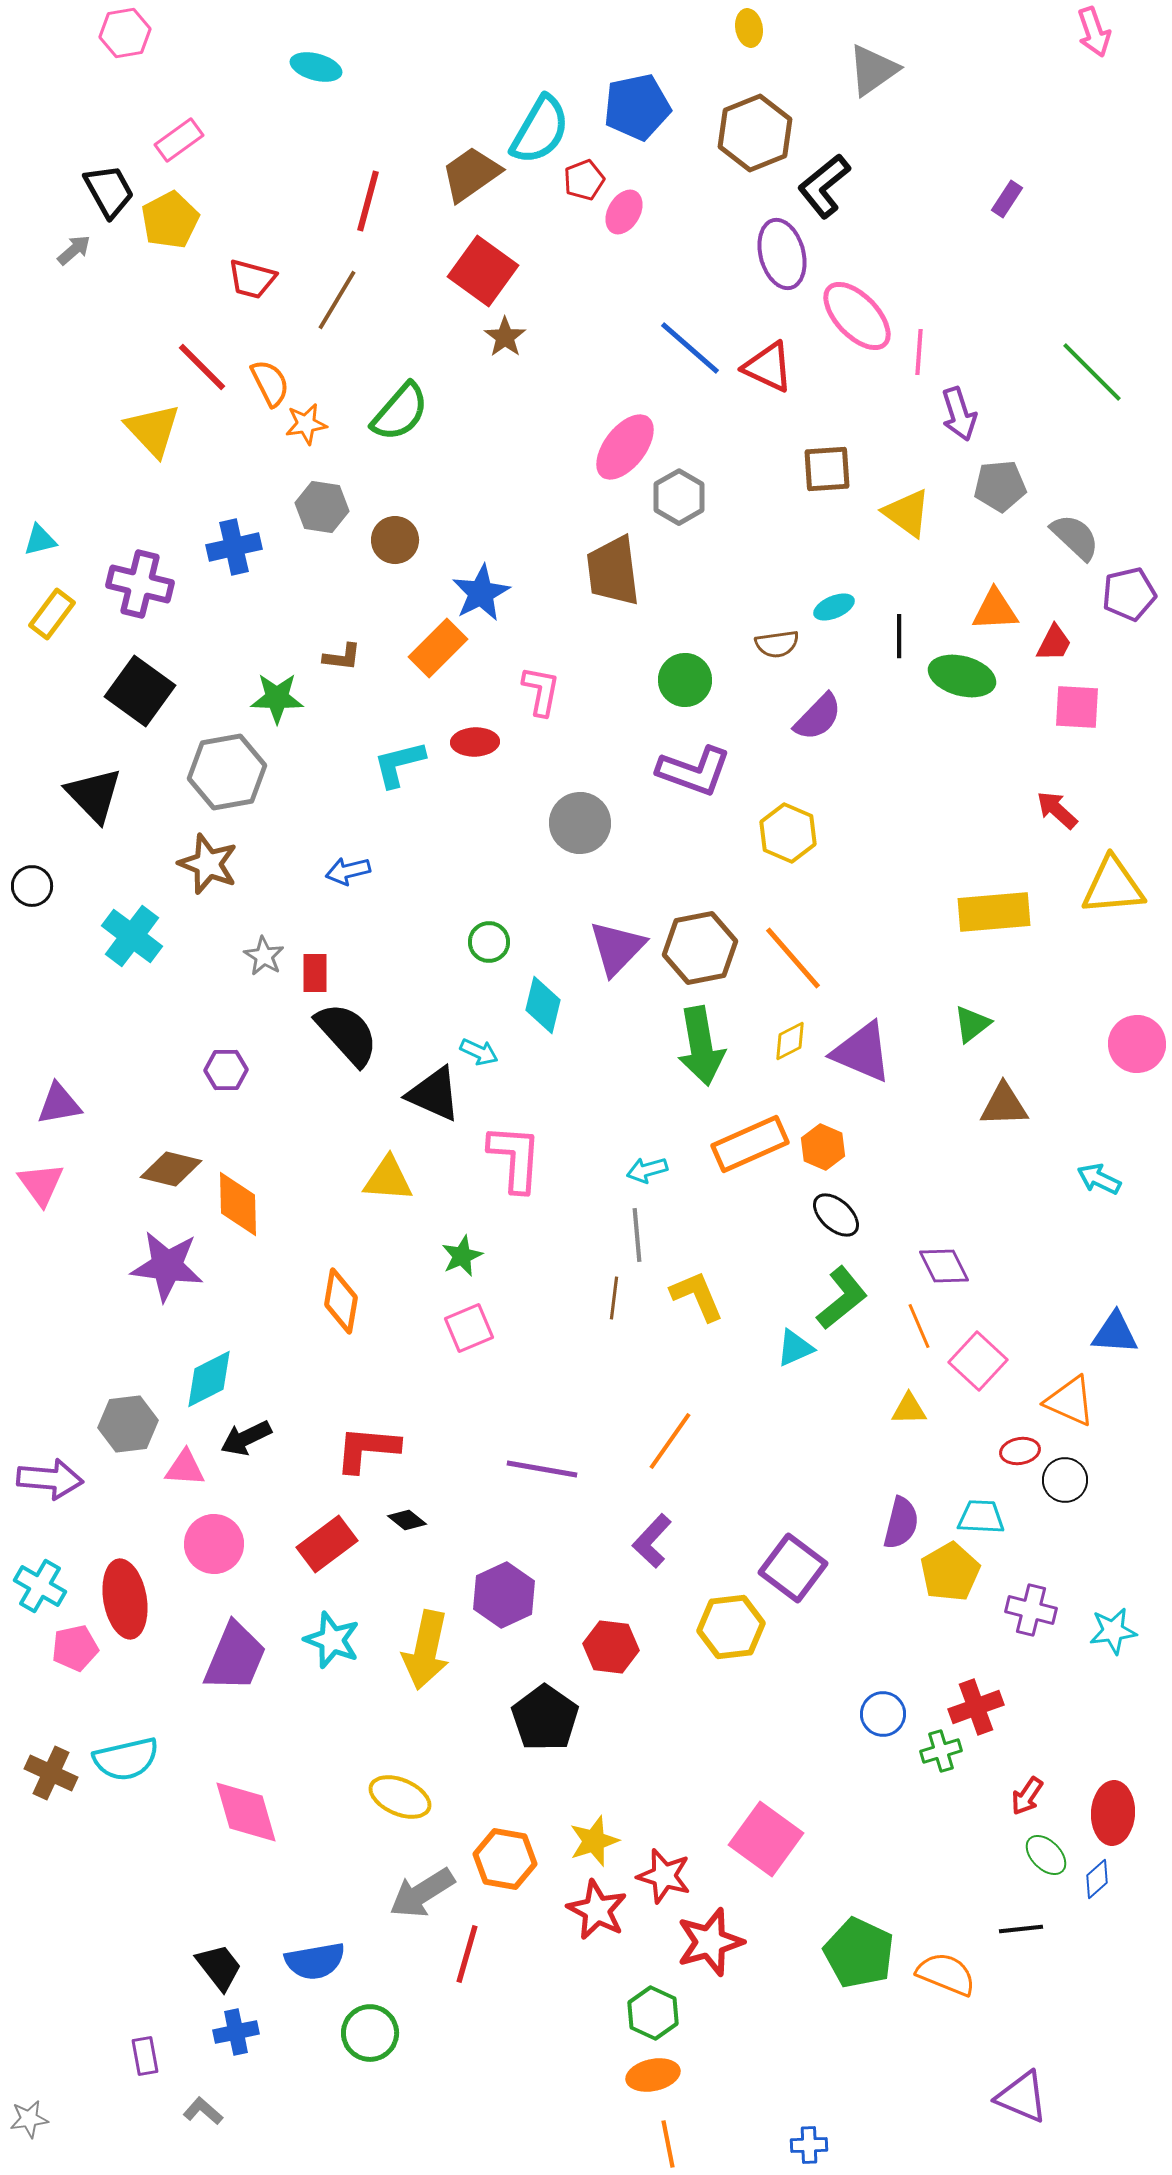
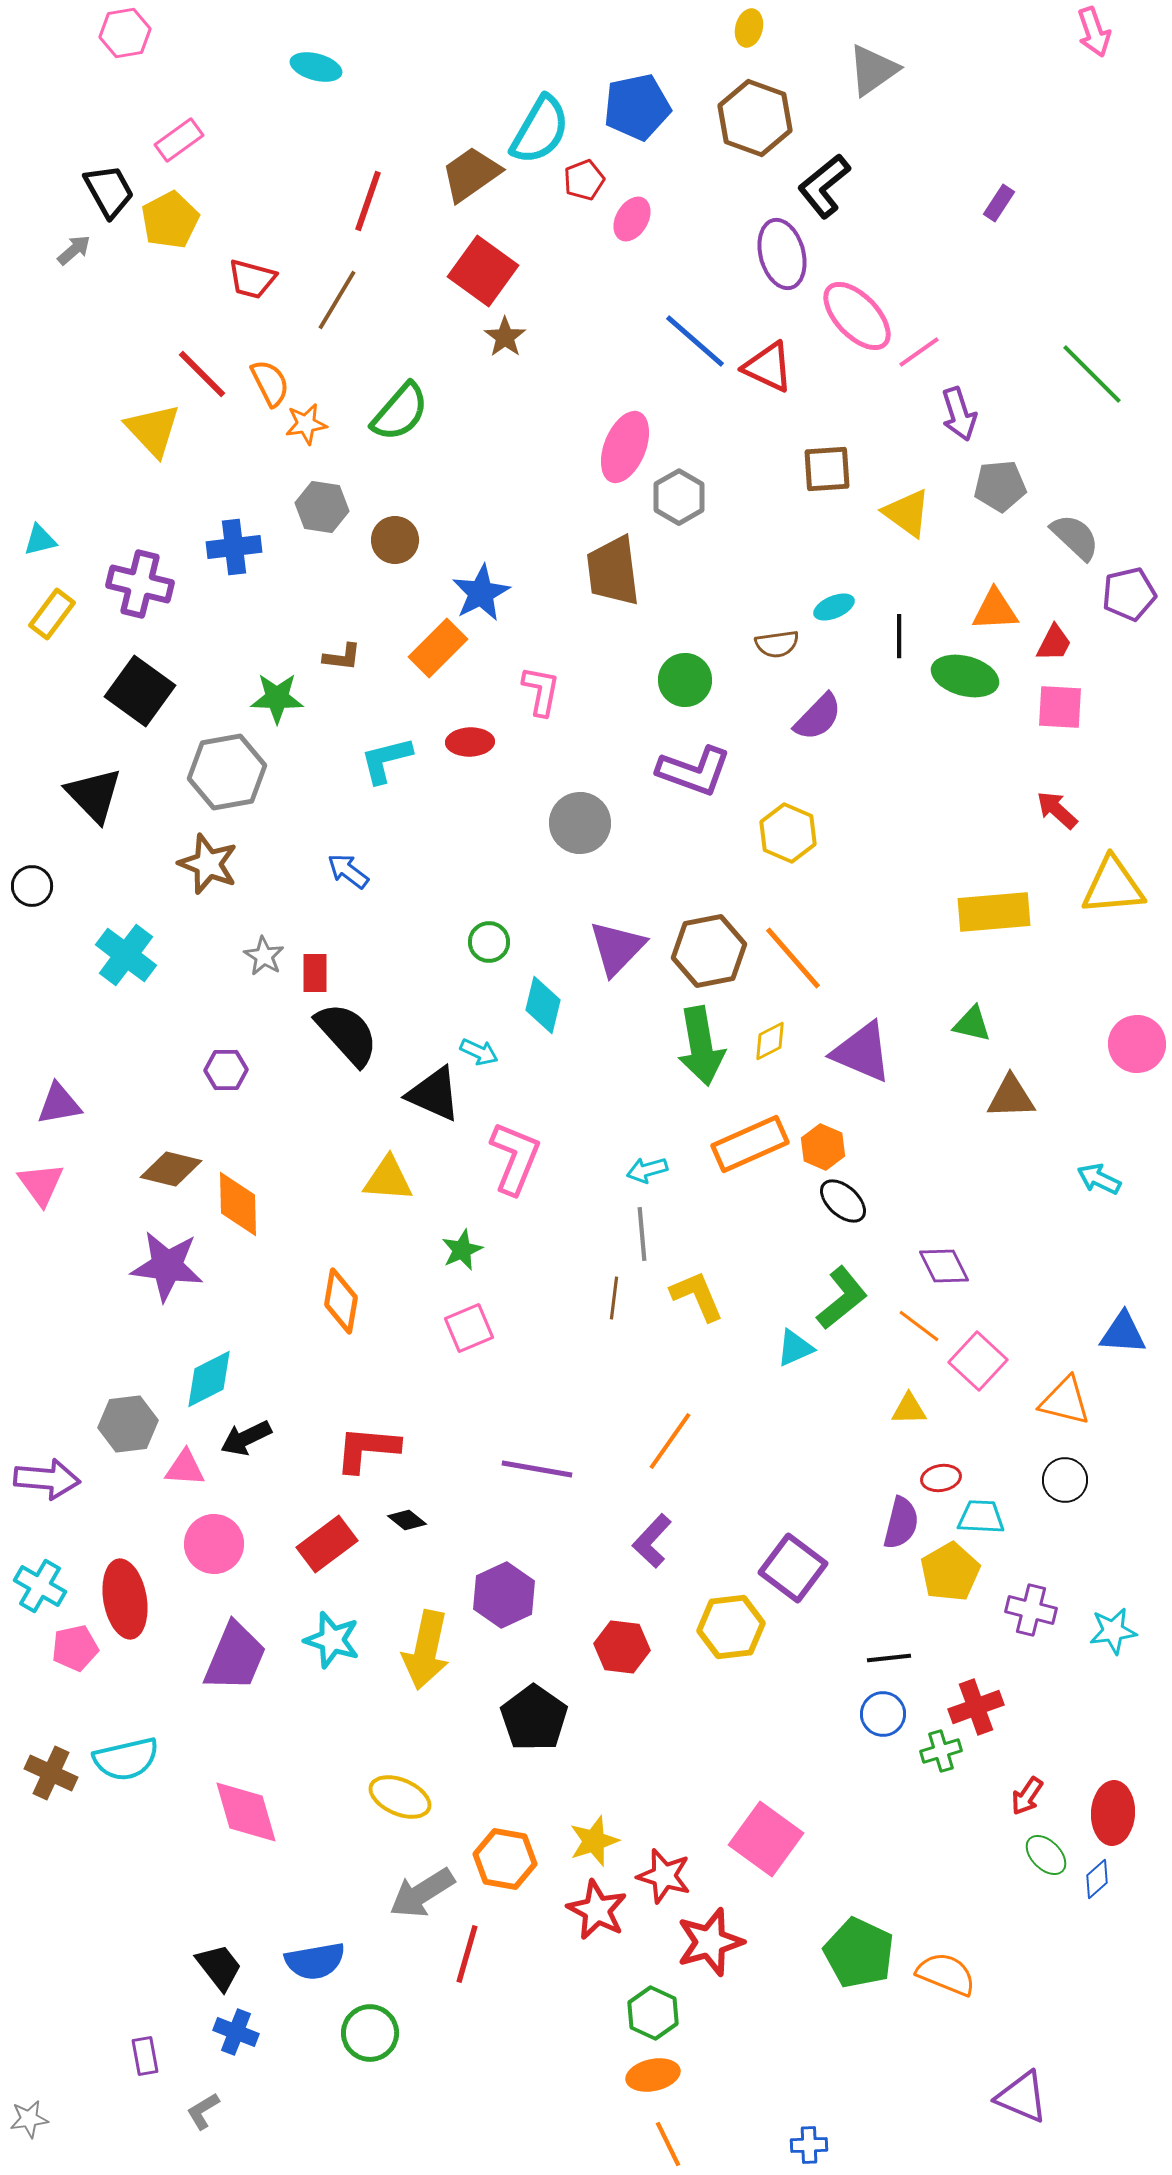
yellow ellipse at (749, 28): rotated 24 degrees clockwise
brown hexagon at (755, 133): moved 15 px up; rotated 18 degrees counterclockwise
purple rectangle at (1007, 199): moved 8 px left, 4 px down
red line at (368, 201): rotated 4 degrees clockwise
pink ellipse at (624, 212): moved 8 px right, 7 px down
blue line at (690, 348): moved 5 px right, 7 px up
pink line at (919, 352): rotated 51 degrees clockwise
red line at (202, 367): moved 7 px down
green line at (1092, 372): moved 2 px down
pink ellipse at (625, 447): rotated 16 degrees counterclockwise
blue cross at (234, 547): rotated 6 degrees clockwise
green ellipse at (962, 676): moved 3 px right
pink square at (1077, 707): moved 17 px left
red ellipse at (475, 742): moved 5 px left
cyan L-shape at (399, 764): moved 13 px left, 4 px up
blue arrow at (348, 871): rotated 51 degrees clockwise
cyan cross at (132, 936): moved 6 px left, 19 px down
brown hexagon at (700, 948): moved 9 px right, 3 px down
green triangle at (972, 1024): rotated 51 degrees clockwise
yellow diamond at (790, 1041): moved 20 px left
brown triangle at (1004, 1105): moved 7 px right, 8 px up
pink L-shape at (515, 1158): rotated 18 degrees clockwise
black ellipse at (836, 1215): moved 7 px right, 14 px up
gray line at (637, 1235): moved 5 px right, 1 px up
green star at (462, 1256): moved 6 px up
orange line at (919, 1326): rotated 30 degrees counterclockwise
blue triangle at (1115, 1333): moved 8 px right
orange triangle at (1070, 1401): moved 5 px left; rotated 10 degrees counterclockwise
red ellipse at (1020, 1451): moved 79 px left, 27 px down
purple line at (542, 1469): moved 5 px left
purple arrow at (50, 1479): moved 3 px left
cyan star at (332, 1640): rotated 4 degrees counterclockwise
red hexagon at (611, 1647): moved 11 px right
black pentagon at (545, 1718): moved 11 px left
black line at (1021, 1929): moved 132 px left, 271 px up
blue cross at (236, 2032): rotated 33 degrees clockwise
gray L-shape at (203, 2111): rotated 72 degrees counterclockwise
orange line at (668, 2144): rotated 15 degrees counterclockwise
